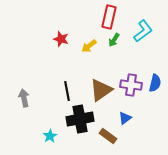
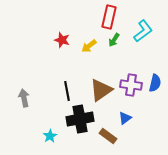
red star: moved 1 px right, 1 px down
